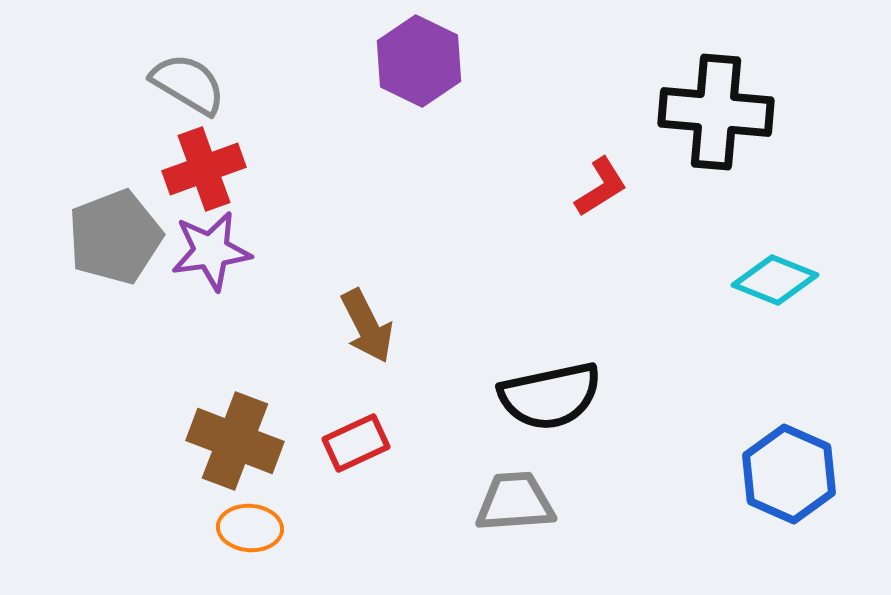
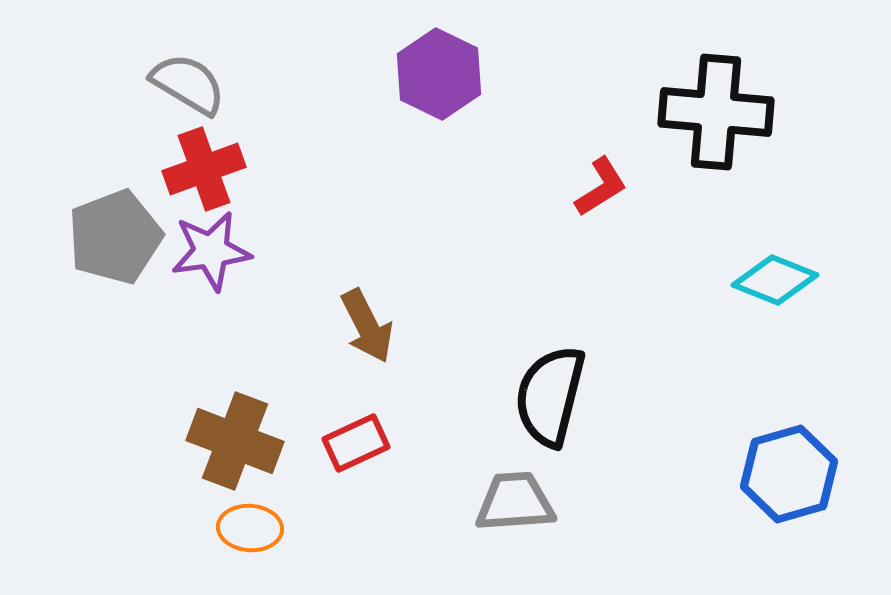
purple hexagon: moved 20 px right, 13 px down
black semicircle: rotated 116 degrees clockwise
blue hexagon: rotated 20 degrees clockwise
